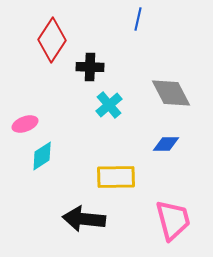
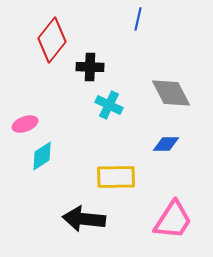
red diamond: rotated 6 degrees clockwise
cyan cross: rotated 24 degrees counterclockwise
pink trapezoid: rotated 48 degrees clockwise
